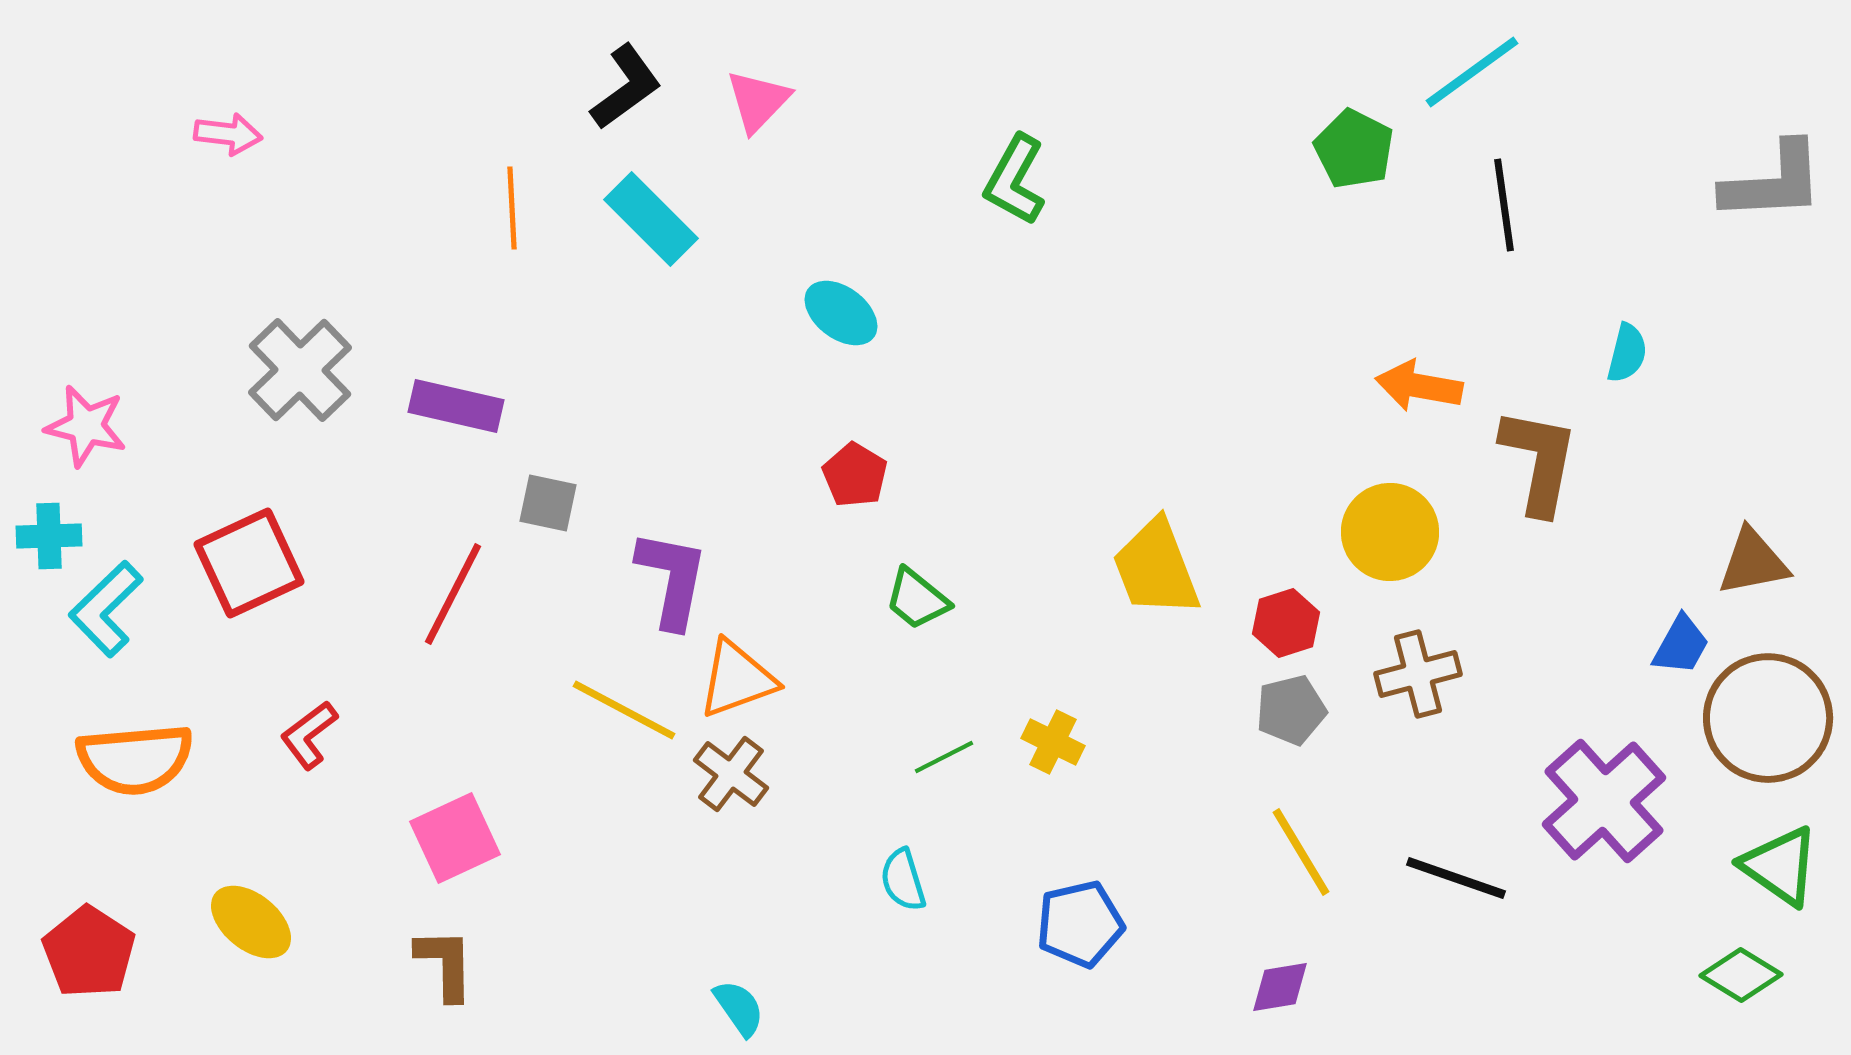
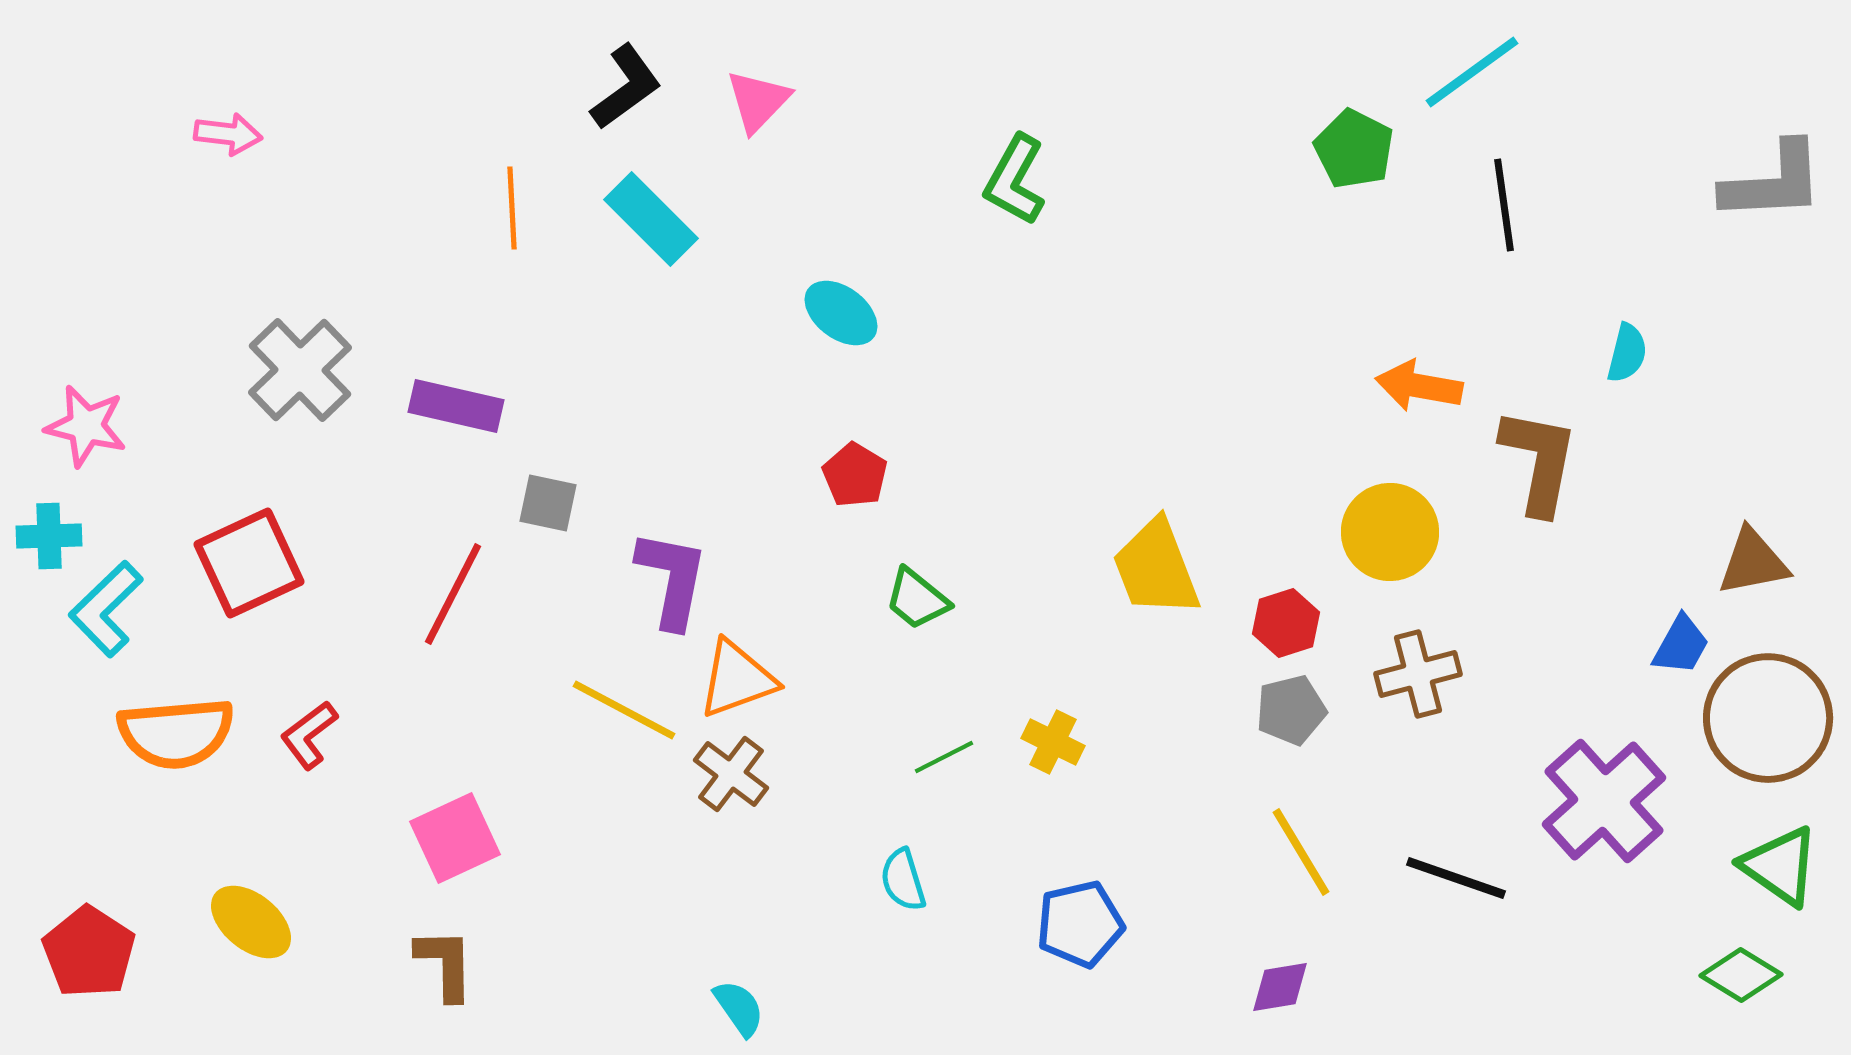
orange semicircle at (135, 759): moved 41 px right, 26 px up
